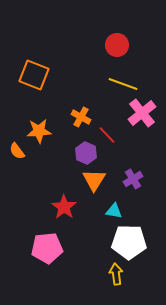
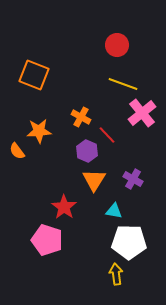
purple hexagon: moved 1 px right, 2 px up
purple cross: rotated 30 degrees counterclockwise
pink pentagon: moved 8 px up; rotated 24 degrees clockwise
